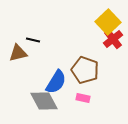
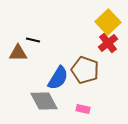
red cross: moved 5 px left, 4 px down
brown triangle: rotated 12 degrees clockwise
blue semicircle: moved 2 px right, 4 px up
pink rectangle: moved 11 px down
